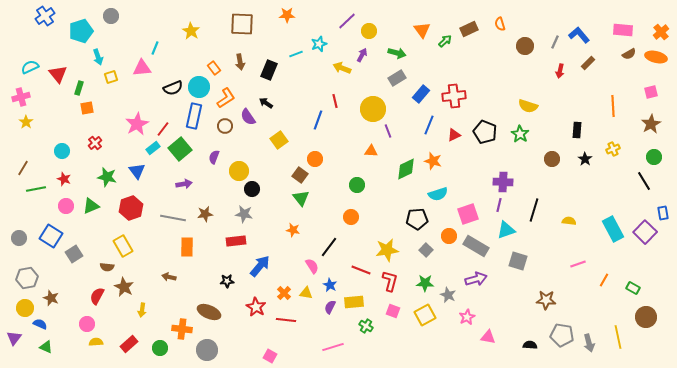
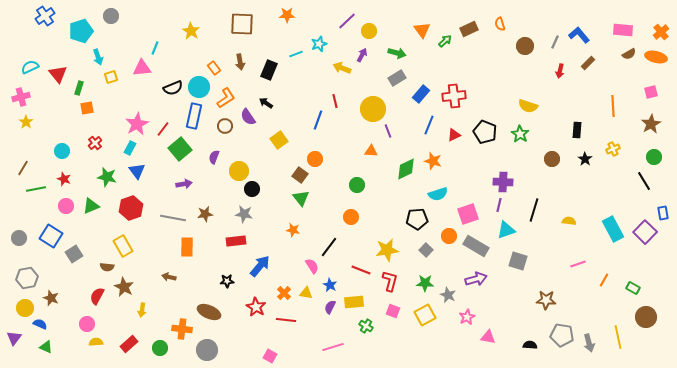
cyan rectangle at (153, 148): moved 23 px left; rotated 24 degrees counterclockwise
